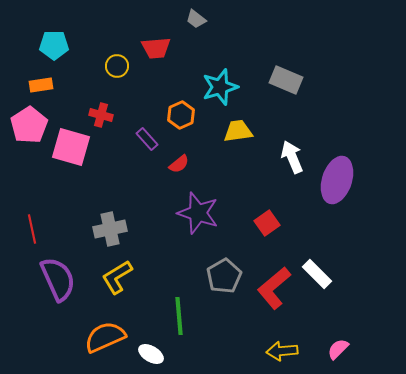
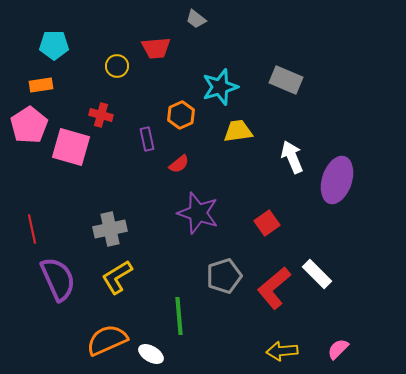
purple rectangle: rotated 30 degrees clockwise
gray pentagon: rotated 12 degrees clockwise
orange semicircle: moved 2 px right, 3 px down
